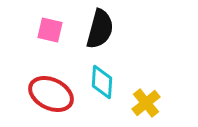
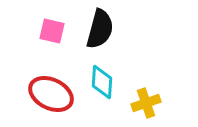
pink square: moved 2 px right, 1 px down
yellow cross: rotated 20 degrees clockwise
